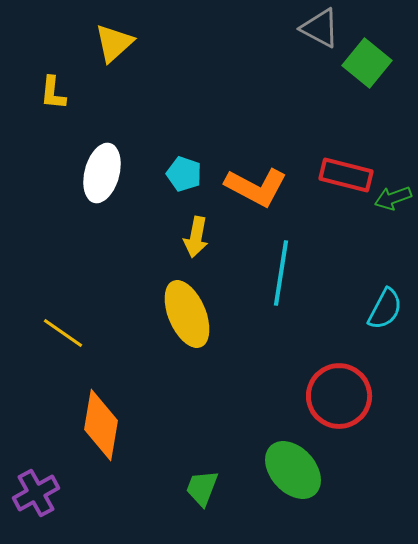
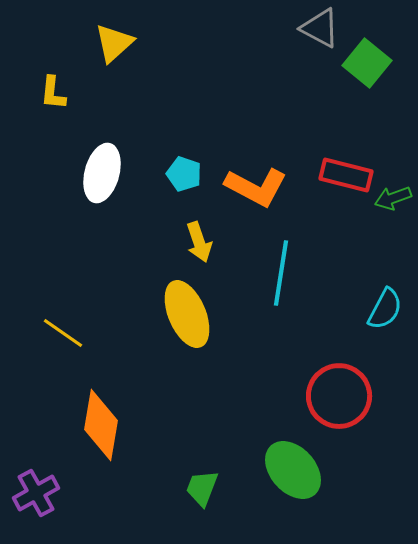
yellow arrow: moved 3 px right, 5 px down; rotated 30 degrees counterclockwise
